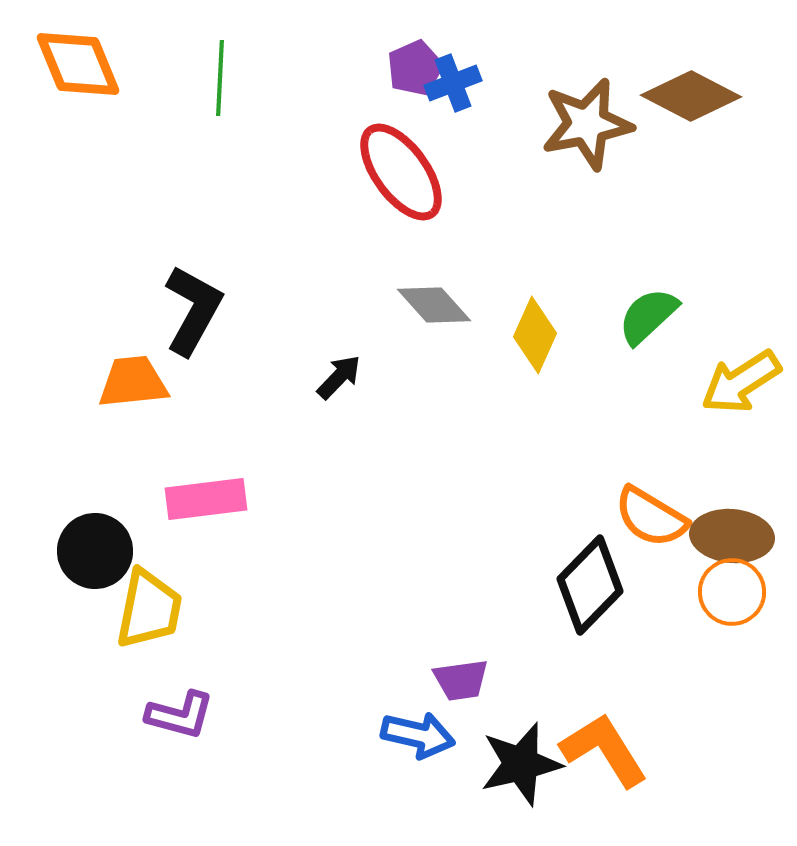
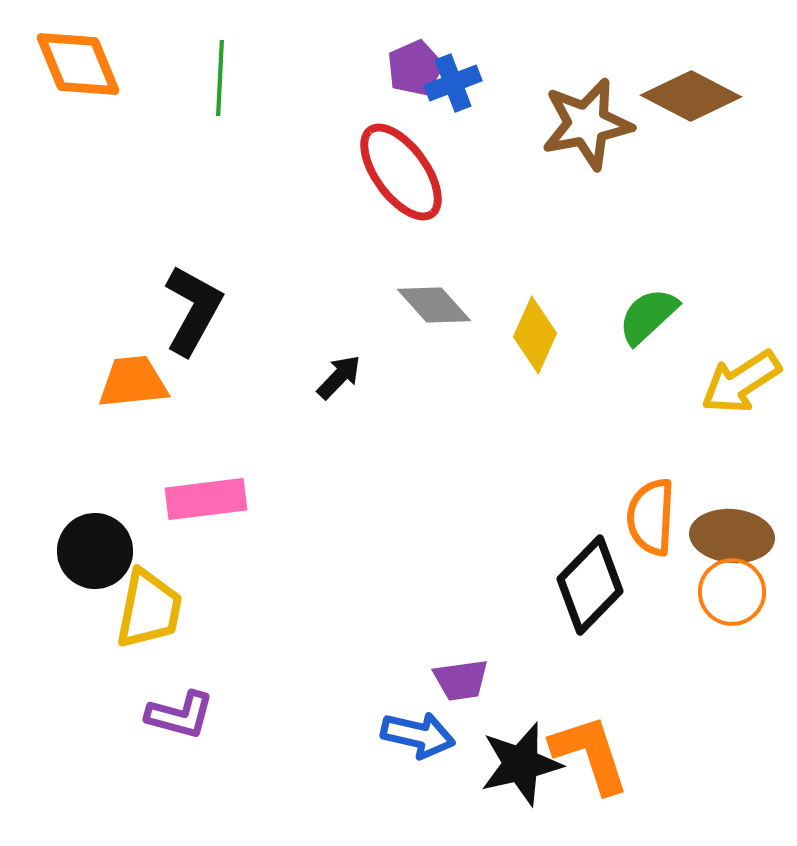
orange semicircle: rotated 62 degrees clockwise
orange L-shape: moved 14 px left, 4 px down; rotated 14 degrees clockwise
